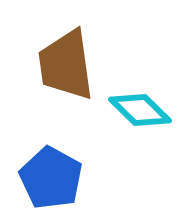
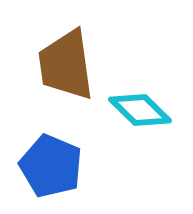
blue pentagon: moved 12 px up; rotated 6 degrees counterclockwise
